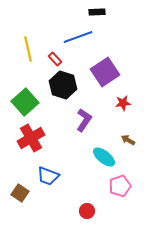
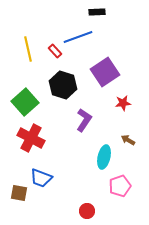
red rectangle: moved 8 px up
red cross: rotated 32 degrees counterclockwise
cyan ellipse: rotated 65 degrees clockwise
blue trapezoid: moved 7 px left, 2 px down
brown square: moved 1 px left; rotated 24 degrees counterclockwise
